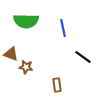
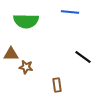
blue line: moved 7 px right, 16 px up; rotated 72 degrees counterclockwise
brown triangle: rotated 21 degrees counterclockwise
